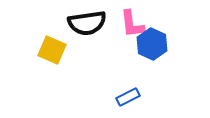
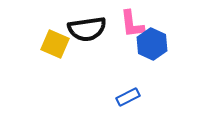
black semicircle: moved 6 px down
yellow square: moved 3 px right, 6 px up
